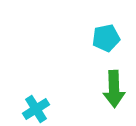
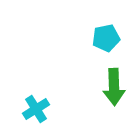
green arrow: moved 2 px up
